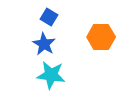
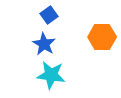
blue square: moved 2 px up; rotated 24 degrees clockwise
orange hexagon: moved 1 px right
